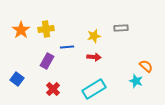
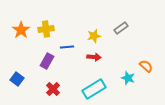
gray rectangle: rotated 32 degrees counterclockwise
cyan star: moved 8 px left, 3 px up
